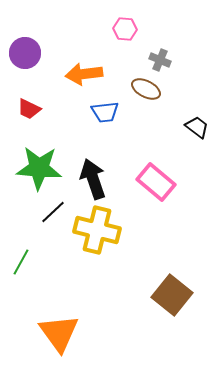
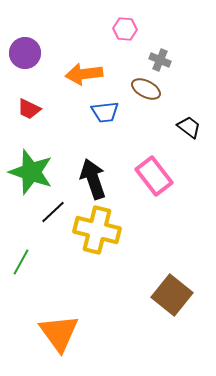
black trapezoid: moved 8 px left
green star: moved 8 px left, 4 px down; rotated 15 degrees clockwise
pink rectangle: moved 2 px left, 6 px up; rotated 12 degrees clockwise
